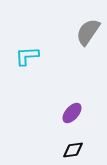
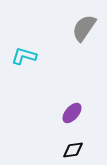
gray semicircle: moved 4 px left, 4 px up
cyan L-shape: moved 3 px left; rotated 20 degrees clockwise
